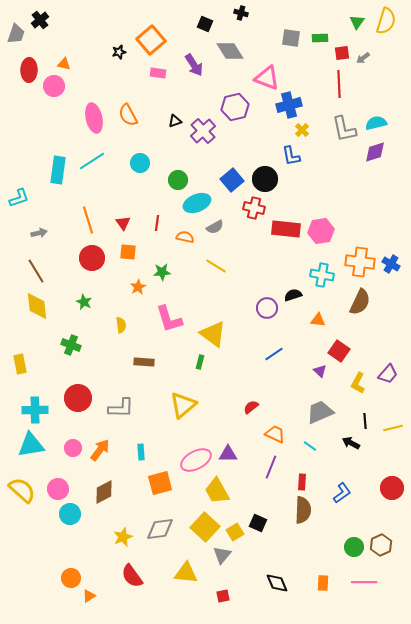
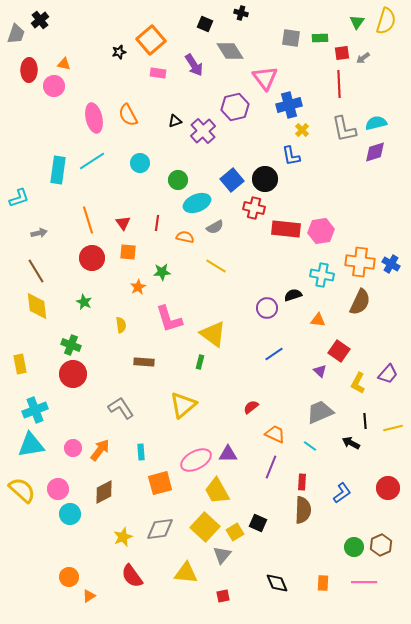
pink triangle at (267, 78): moved 2 px left; rotated 32 degrees clockwise
red circle at (78, 398): moved 5 px left, 24 px up
gray L-shape at (121, 408): rotated 124 degrees counterclockwise
cyan cross at (35, 410): rotated 20 degrees counterclockwise
red circle at (392, 488): moved 4 px left
orange circle at (71, 578): moved 2 px left, 1 px up
